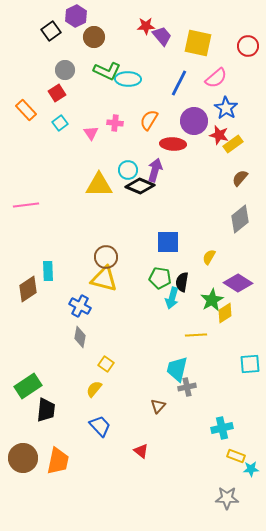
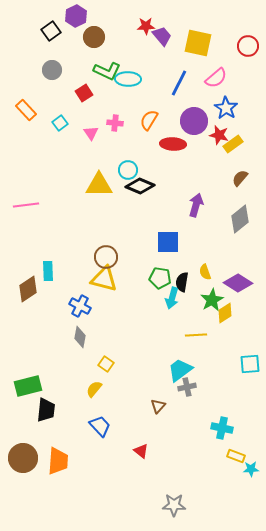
gray circle at (65, 70): moved 13 px left
red square at (57, 93): moved 27 px right
purple arrow at (155, 170): moved 41 px right, 35 px down
yellow semicircle at (209, 257): moved 4 px left, 15 px down; rotated 49 degrees counterclockwise
cyan trapezoid at (177, 369): moved 3 px right, 1 px down; rotated 40 degrees clockwise
green rectangle at (28, 386): rotated 20 degrees clockwise
cyan cross at (222, 428): rotated 25 degrees clockwise
orange trapezoid at (58, 461): rotated 8 degrees counterclockwise
gray star at (227, 498): moved 53 px left, 7 px down
